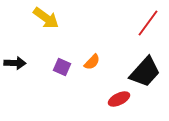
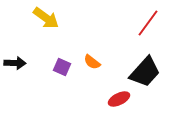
orange semicircle: rotated 84 degrees clockwise
